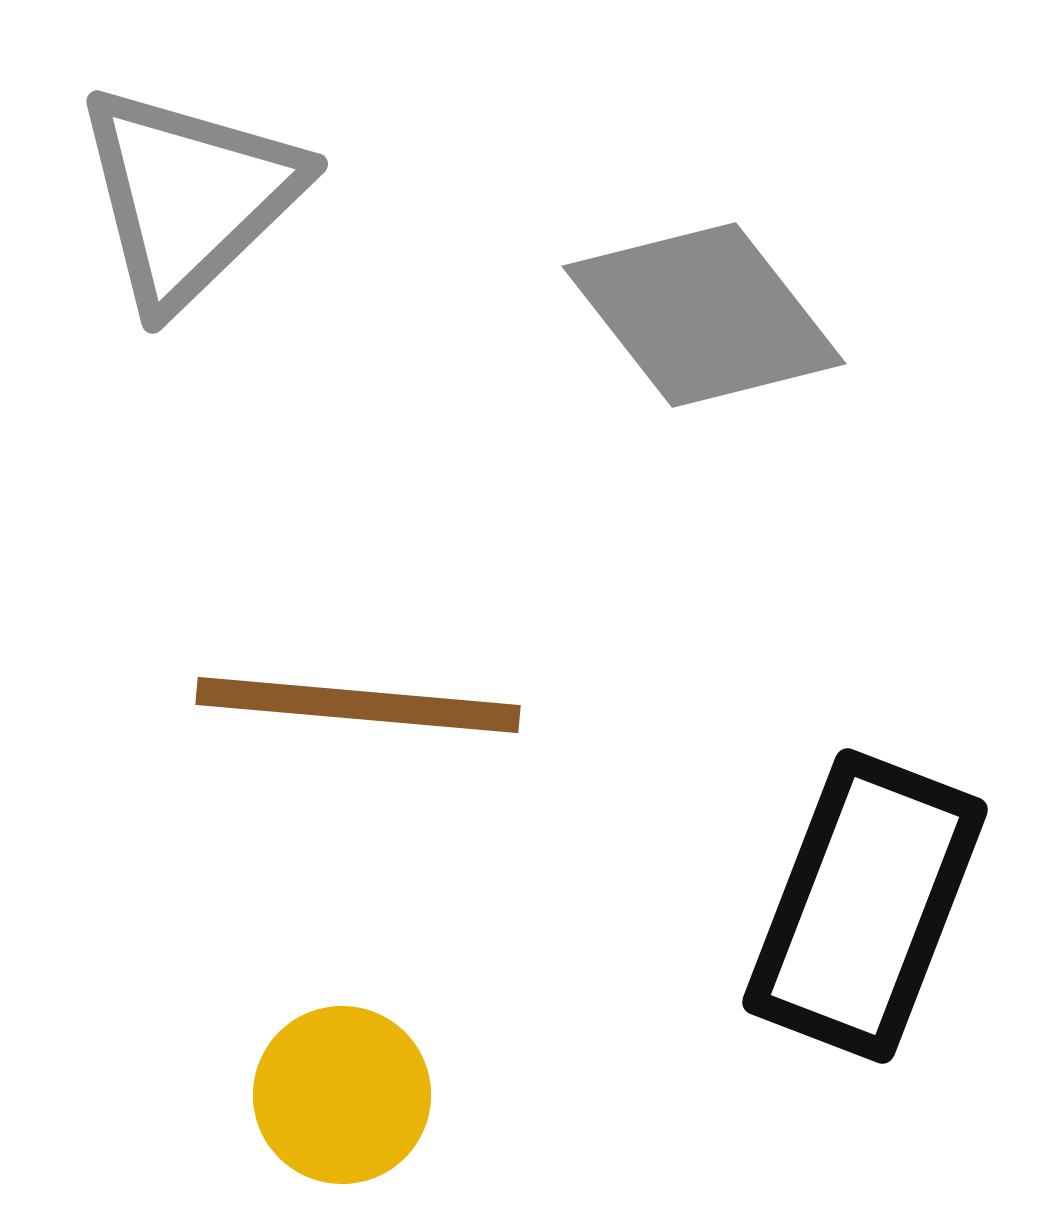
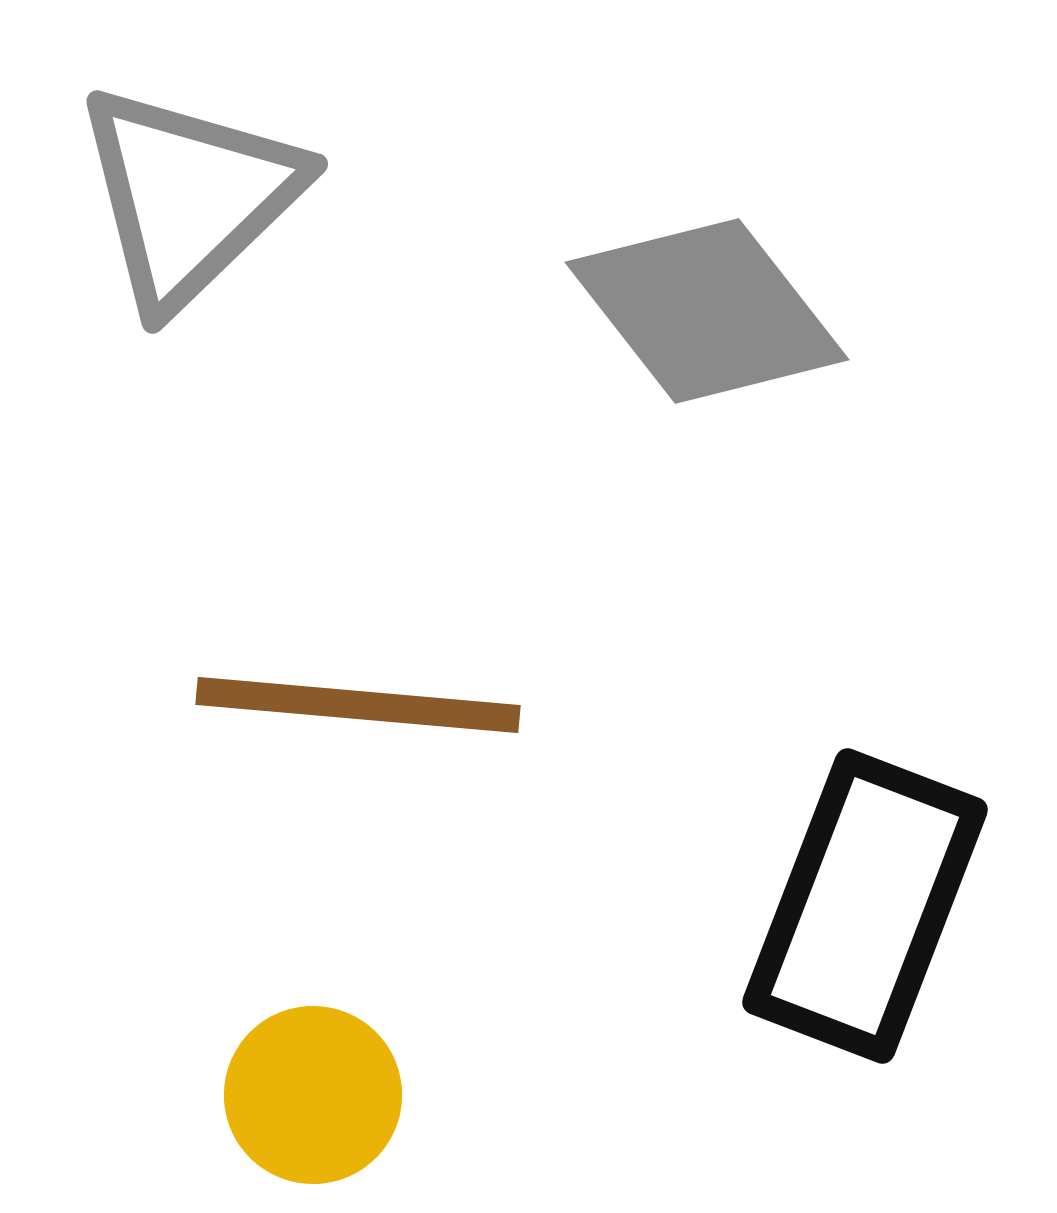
gray diamond: moved 3 px right, 4 px up
yellow circle: moved 29 px left
